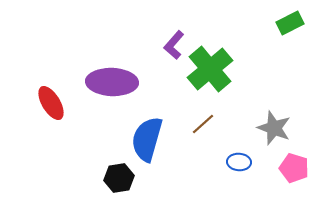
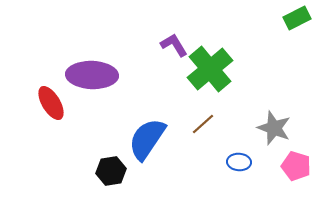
green rectangle: moved 7 px right, 5 px up
purple L-shape: rotated 108 degrees clockwise
purple ellipse: moved 20 px left, 7 px up
blue semicircle: rotated 18 degrees clockwise
pink pentagon: moved 2 px right, 2 px up
black hexagon: moved 8 px left, 7 px up
